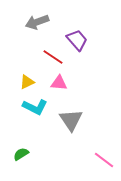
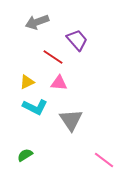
green semicircle: moved 4 px right, 1 px down
